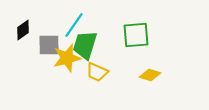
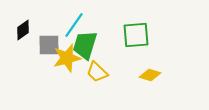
yellow trapezoid: rotated 20 degrees clockwise
